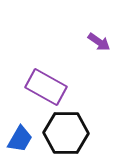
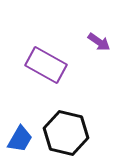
purple rectangle: moved 22 px up
black hexagon: rotated 12 degrees clockwise
